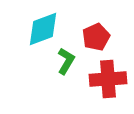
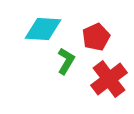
cyan diamond: rotated 24 degrees clockwise
red cross: moved 1 px right; rotated 33 degrees counterclockwise
